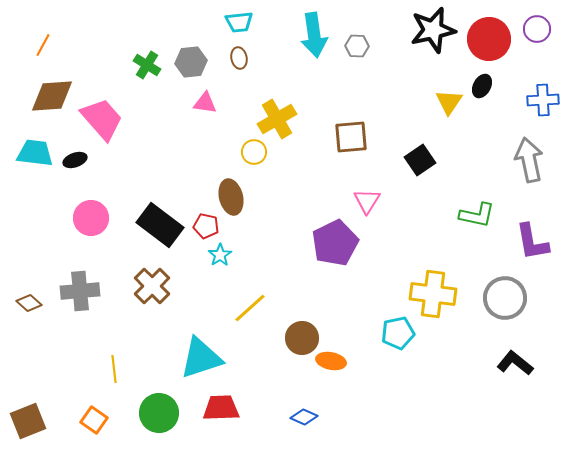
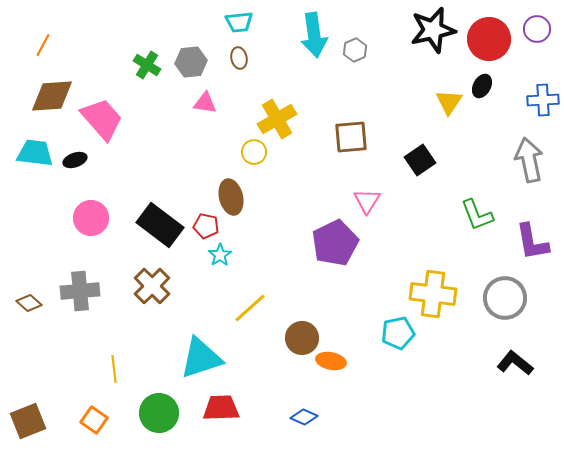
gray hexagon at (357, 46): moved 2 px left, 4 px down; rotated 25 degrees counterclockwise
green L-shape at (477, 215): rotated 57 degrees clockwise
